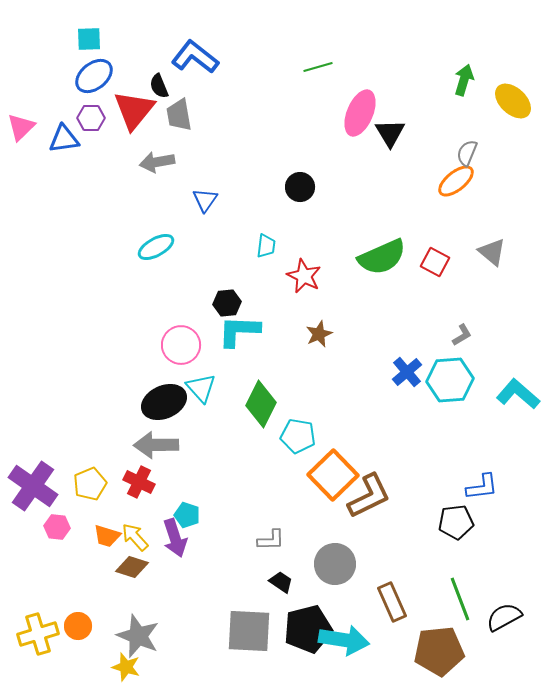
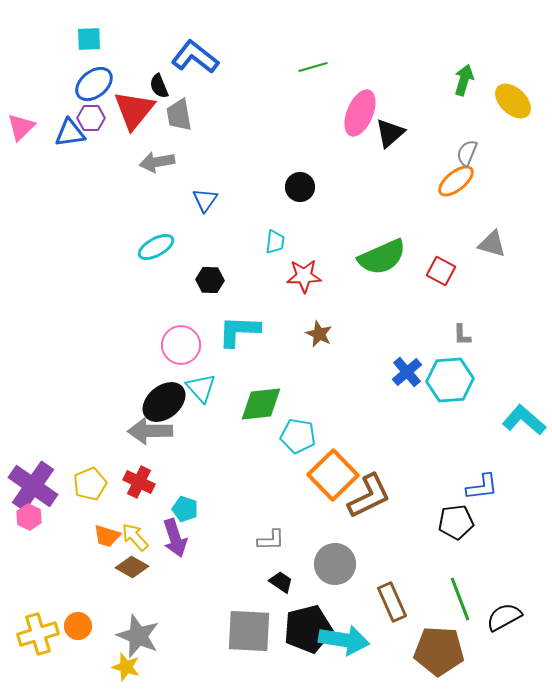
green line at (318, 67): moved 5 px left
blue ellipse at (94, 76): moved 8 px down
black triangle at (390, 133): rotated 20 degrees clockwise
blue triangle at (64, 139): moved 6 px right, 6 px up
cyan trapezoid at (266, 246): moved 9 px right, 4 px up
gray triangle at (492, 252): moved 8 px up; rotated 24 degrees counterclockwise
red square at (435, 262): moved 6 px right, 9 px down
red star at (304, 276): rotated 28 degrees counterclockwise
black hexagon at (227, 303): moved 17 px left, 23 px up; rotated 8 degrees clockwise
brown star at (319, 334): rotated 24 degrees counterclockwise
gray L-shape at (462, 335): rotated 120 degrees clockwise
cyan L-shape at (518, 394): moved 6 px right, 26 px down
black ellipse at (164, 402): rotated 15 degrees counterclockwise
green diamond at (261, 404): rotated 57 degrees clockwise
gray arrow at (156, 445): moved 6 px left, 14 px up
cyan pentagon at (187, 515): moved 2 px left, 6 px up
pink hexagon at (57, 527): moved 28 px left, 10 px up; rotated 20 degrees clockwise
brown diamond at (132, 567): rotated 12 degrees clockwise
brown pentagon at (439, 651): rotated 9 degrees clockwise
